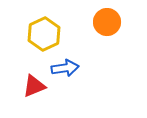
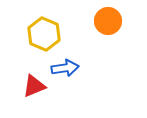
orange circle: moved 1 px right, 1 px up
yellow hexagon: rotated 12 degrees counterclockwise
